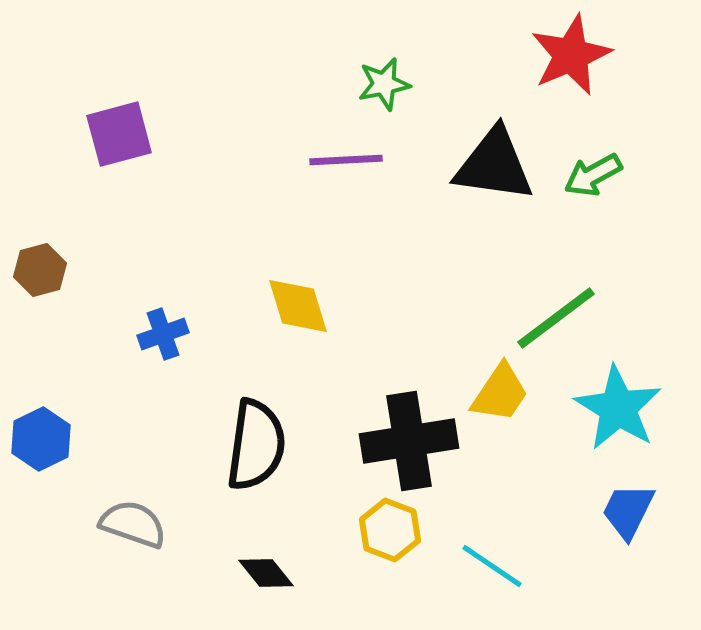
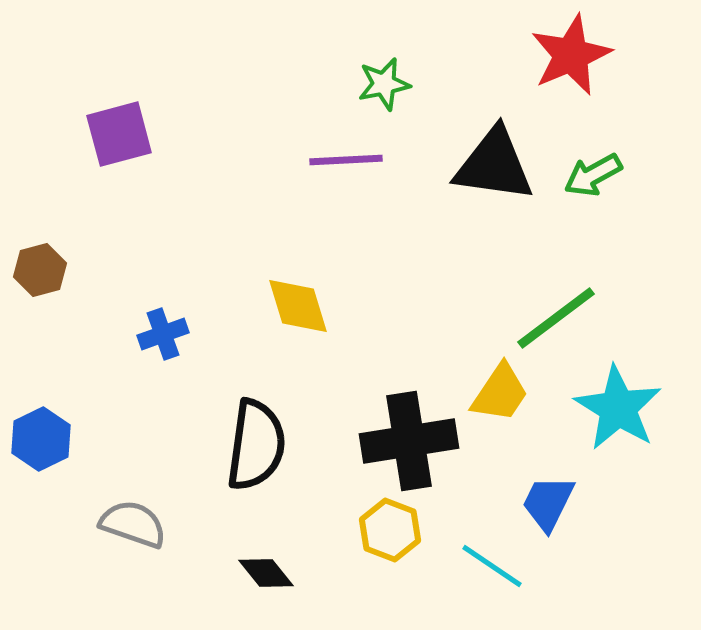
blue trapezoid: moved 80 px left, 8 px up
